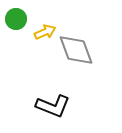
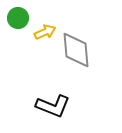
green circle: moved 2 px right, 1 px up
gray diamond: rotated 15 degrees clockwise
